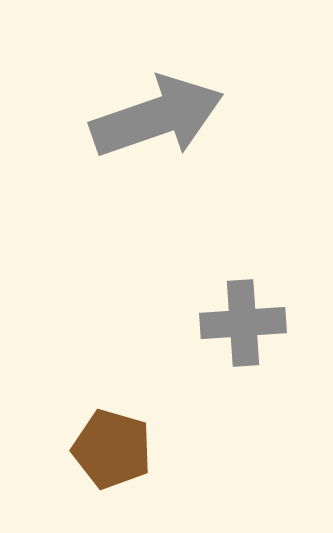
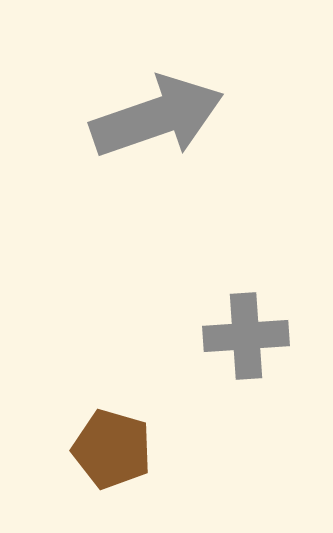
gray cross: moved 3 px right, 13 px down
